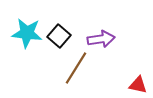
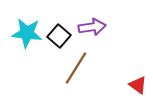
purple arrow: moved 9 px left, 12 px up
red triangle: rotated 24 degrees clockwise
